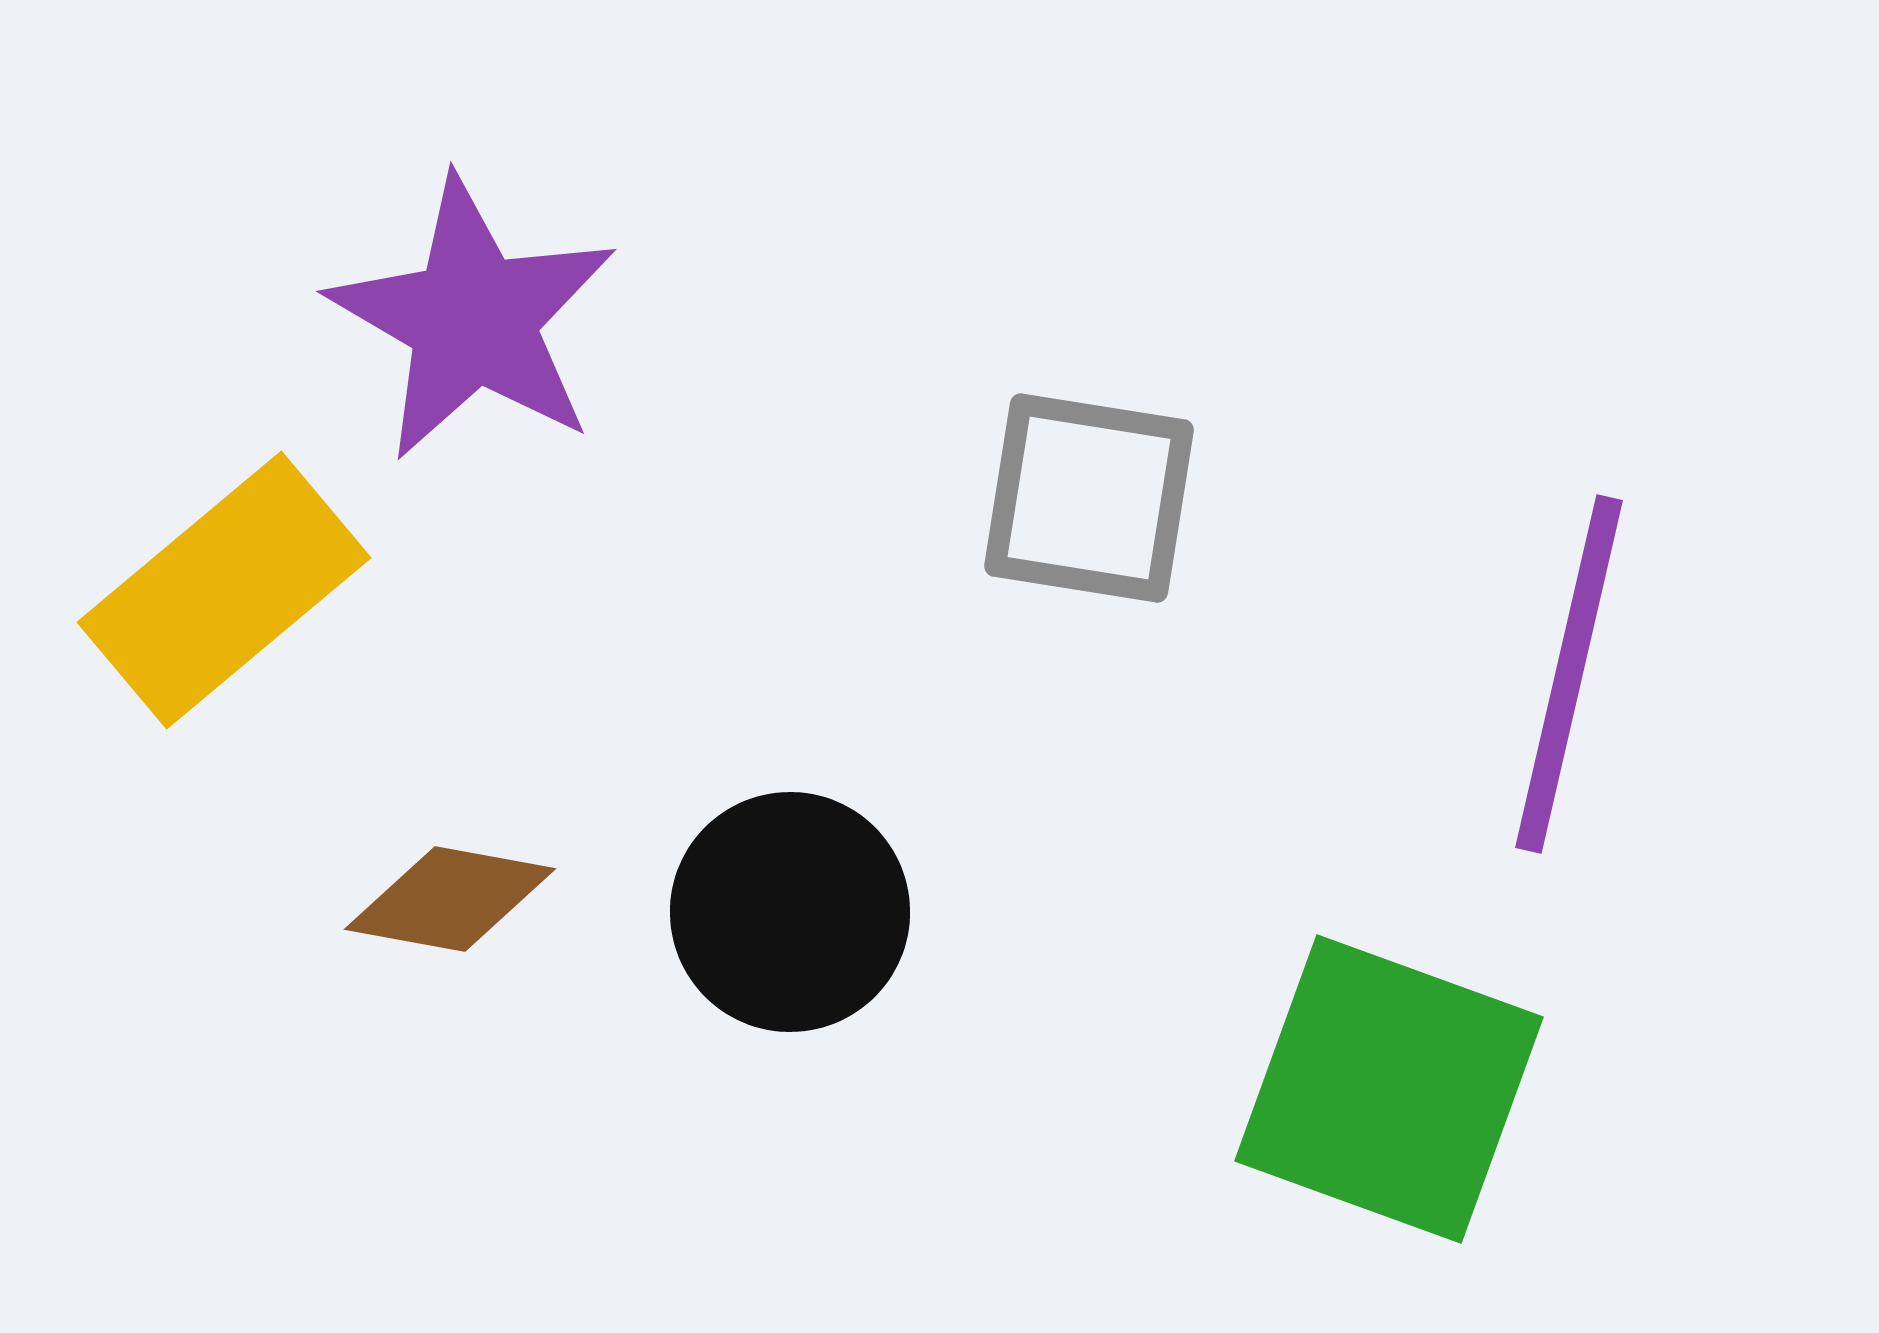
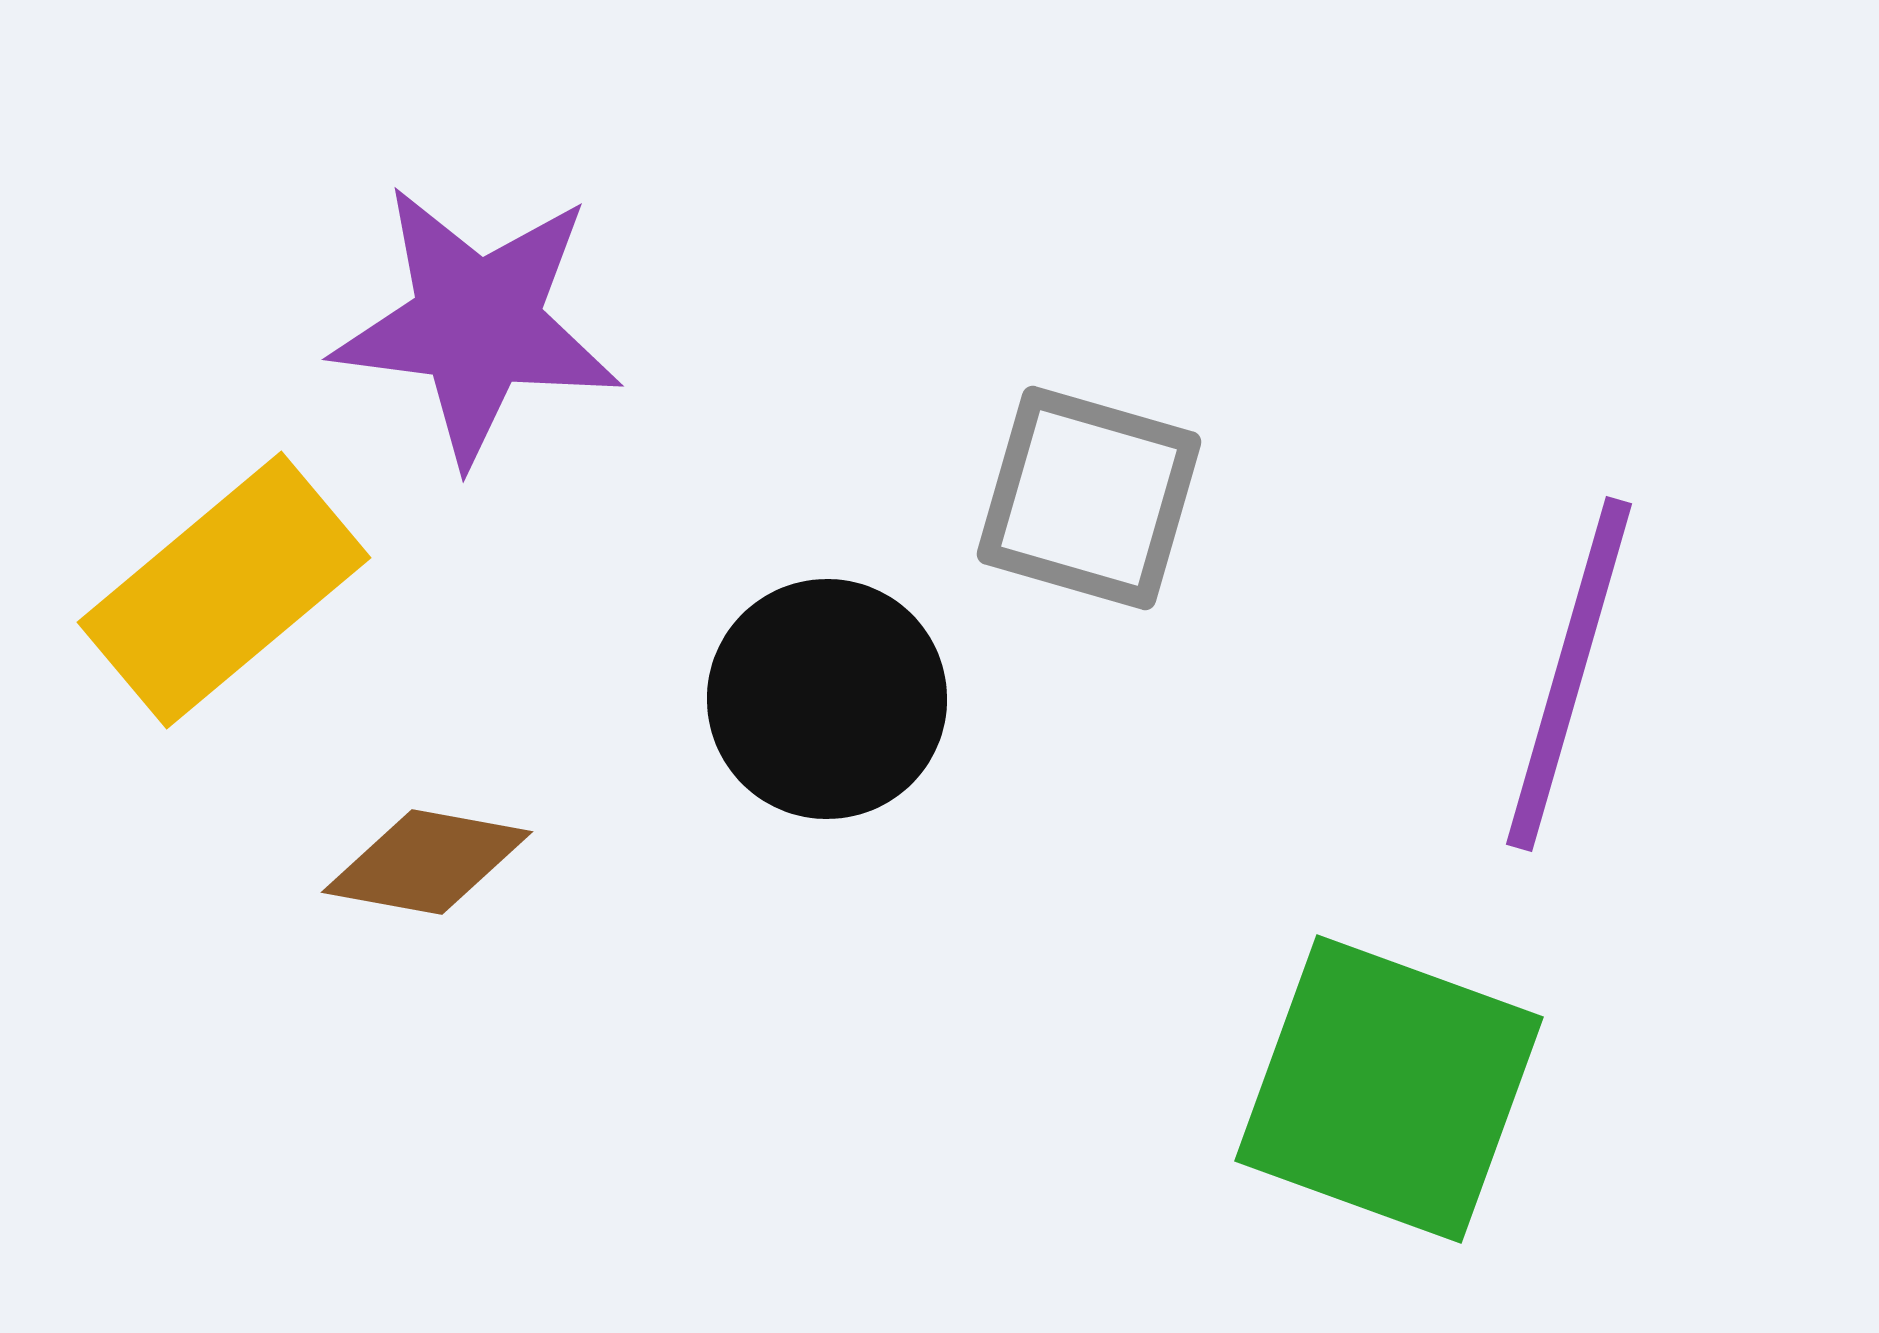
purple star: moved 4 px right, 5 px down; rotated 23 degrees counterclockwise
gray square: rotated 7 degrees clockwise
purple line: rotated 3 degrees clockwise
brown diamond: moved 23 px left, 37 px up
black circle: moved 37 px right, 213 px up
